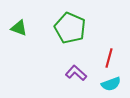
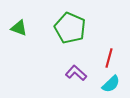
cyan semicircle: rotated 24 degrees counterclockwise
